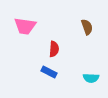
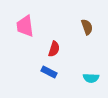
pink trapezoid: rotated 75 degrees clockwise
red semicircle: rotated 14 degrees clockwise
